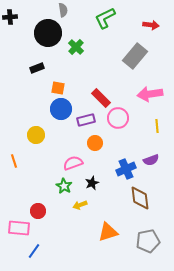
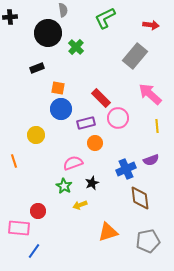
pink arrow: rotated 50 degrees clockwise
purple rectangle: moved 3 px down
